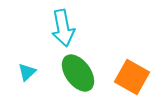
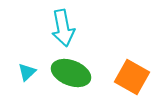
green ellipse: moved 7 px left; rotated 33 degrees counterclockwise
